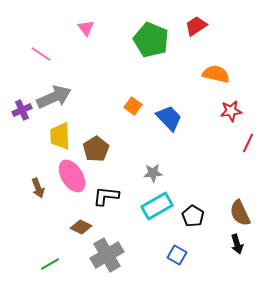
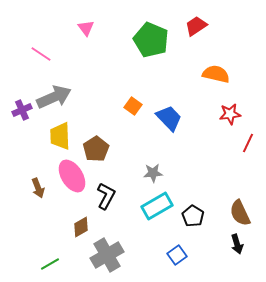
red star: moved 1 px left, 3 px down
black L-shape: rotated 112 degrees clockwise
brown diamond: rotated 55 degrees counterclockwise
blue square: rotated 24 degrees clockwise
